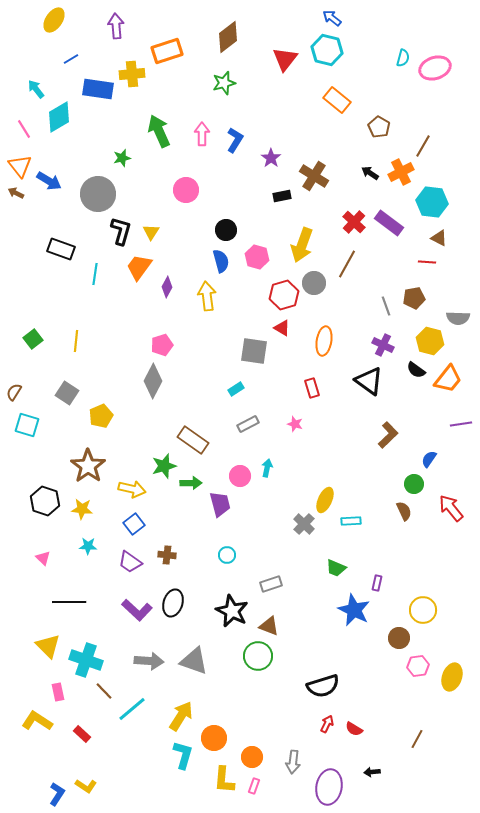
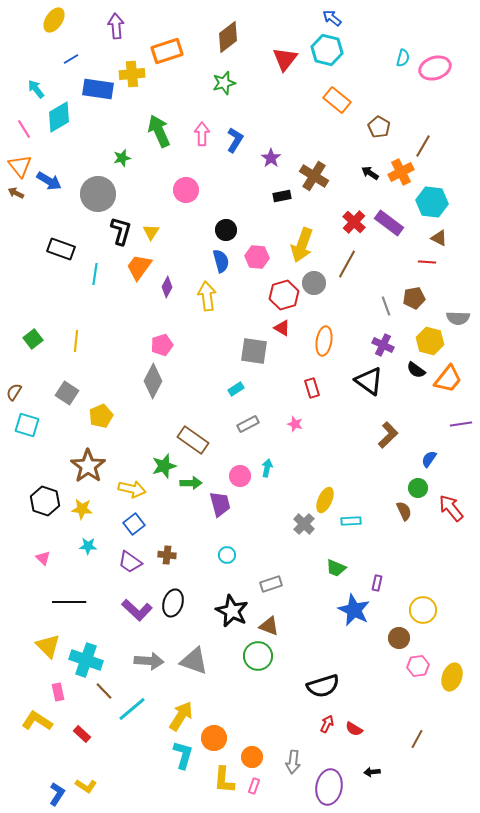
pink hexagon at (257, 257): rotated 10 degrees counterclockwise
green circle at (414, 484): moved 4 px right, 4 px down
